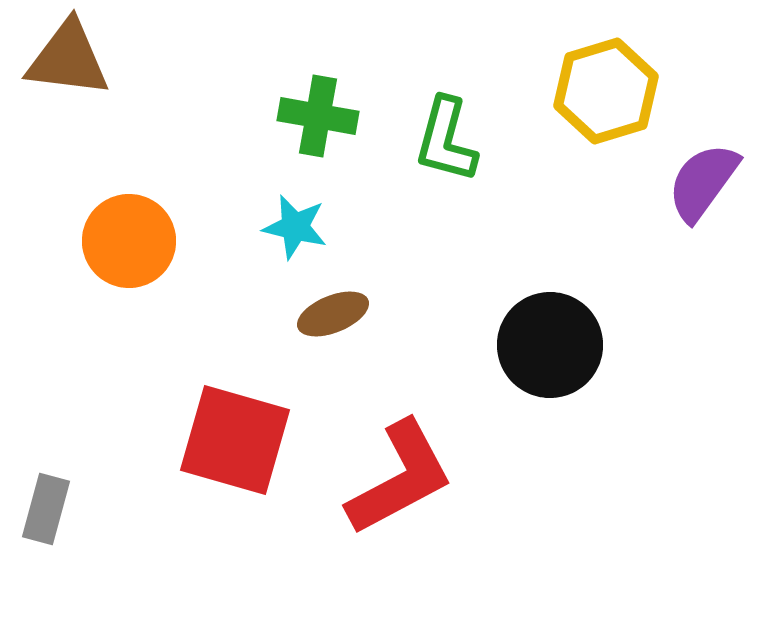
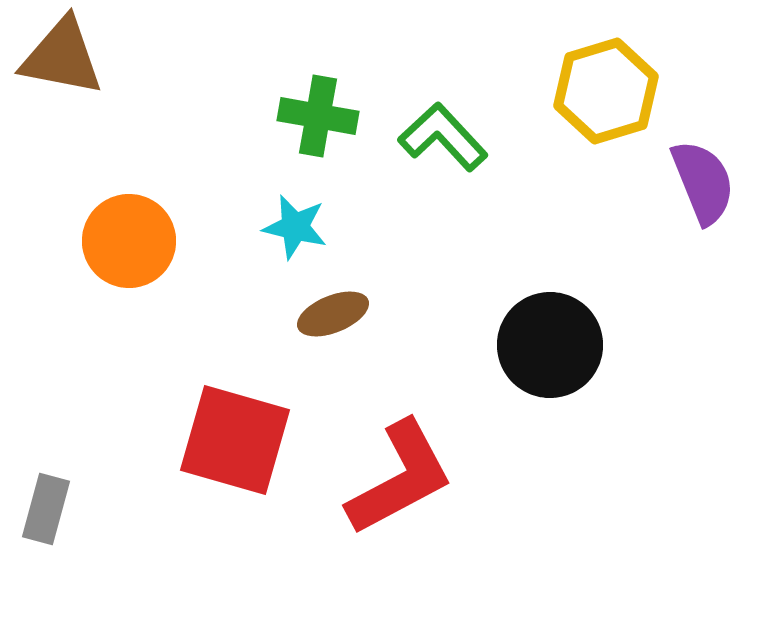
brown triangle: moved 6 px left, 2 px up; rotated 4 degrees clockwise
green L-shape: moved 3 px left, 3 px up; rotated 122 degrees clockwise
purple semicircle: rotated 122 degrees clockwise
